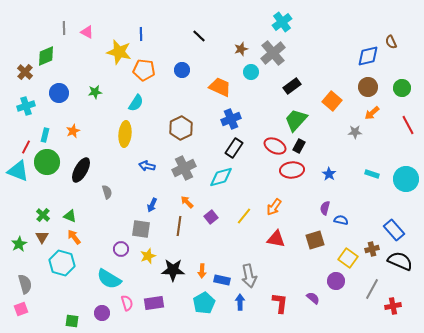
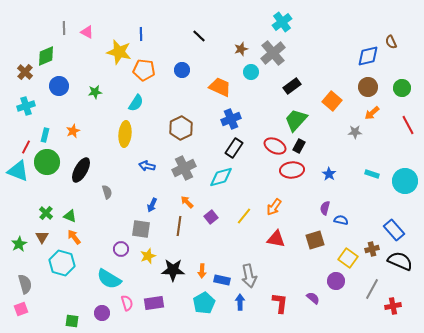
blue circle at (59, 93): moved 7 px up
cyan circle at (406, 179): moved 1 px left, 2 px down
green cross at (43, 215): moved 3 px right, 2 px up
